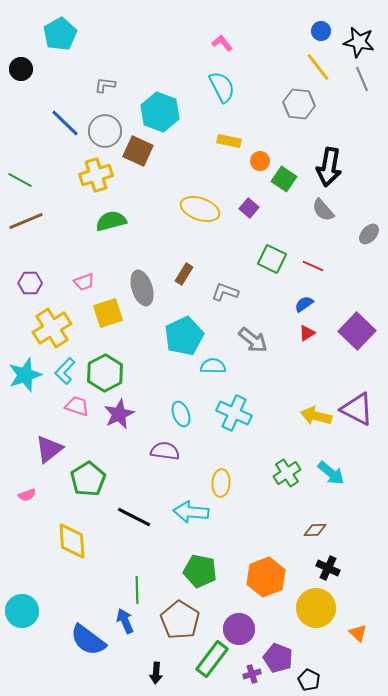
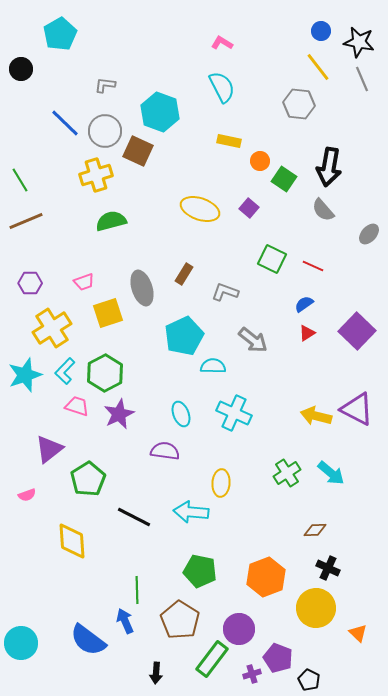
pink L-shape at (222, 43): rotated 20 degrees counterclockwise
green line at (20, 180): rotated 30 degrees clockwise
cyan circle at (22, 611): moved 1 px left, 32 px down
